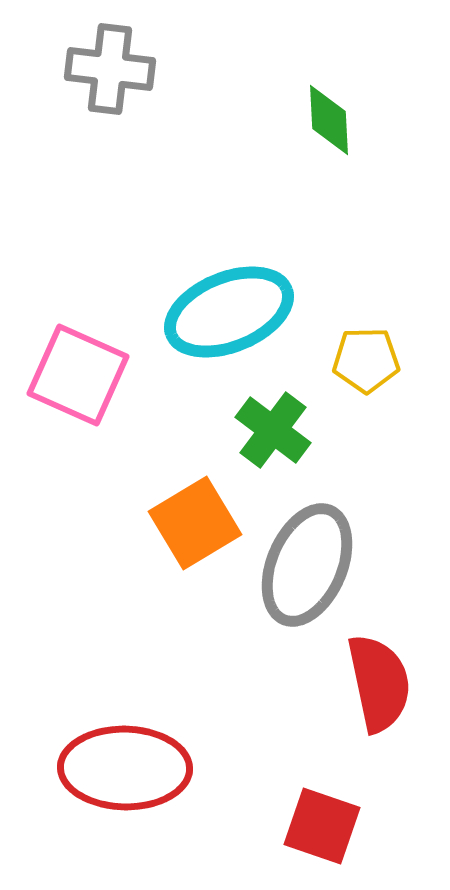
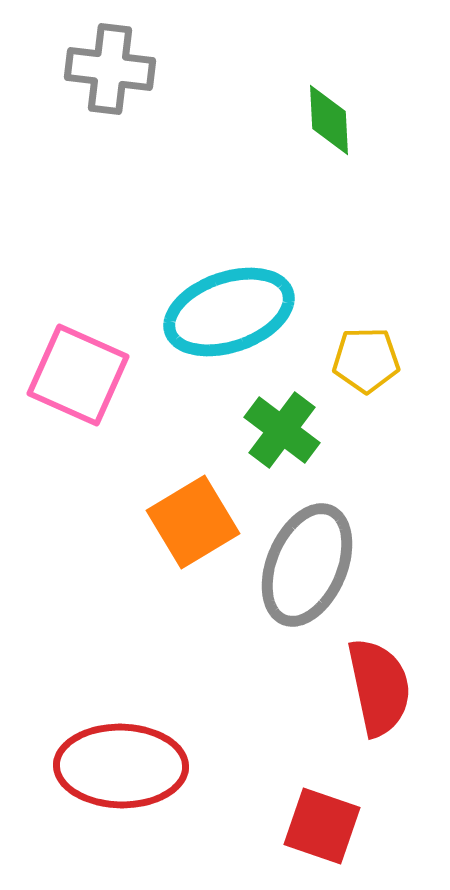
cyan ellipse: rotated 3 degrees clockwise
green cross: moved 9 px right
orange square: moved 2 px left, 1 px up
red semicircle: moved 4 px down
red ellipse: moved 4 px left, 2 px up
